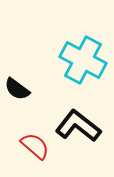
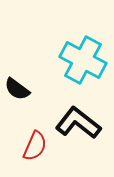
black L-shape: moved 3 px up
red semicircle: rotated 72 degrees clockwise
